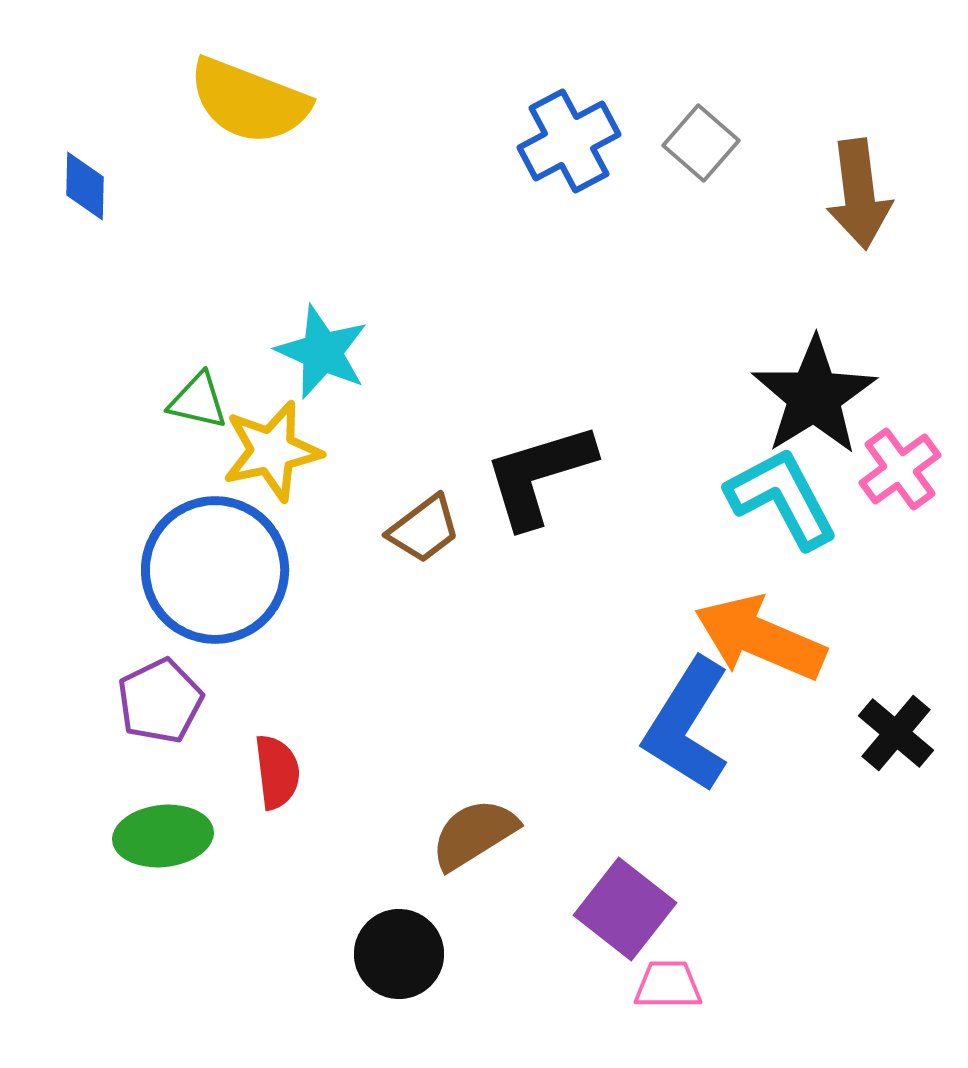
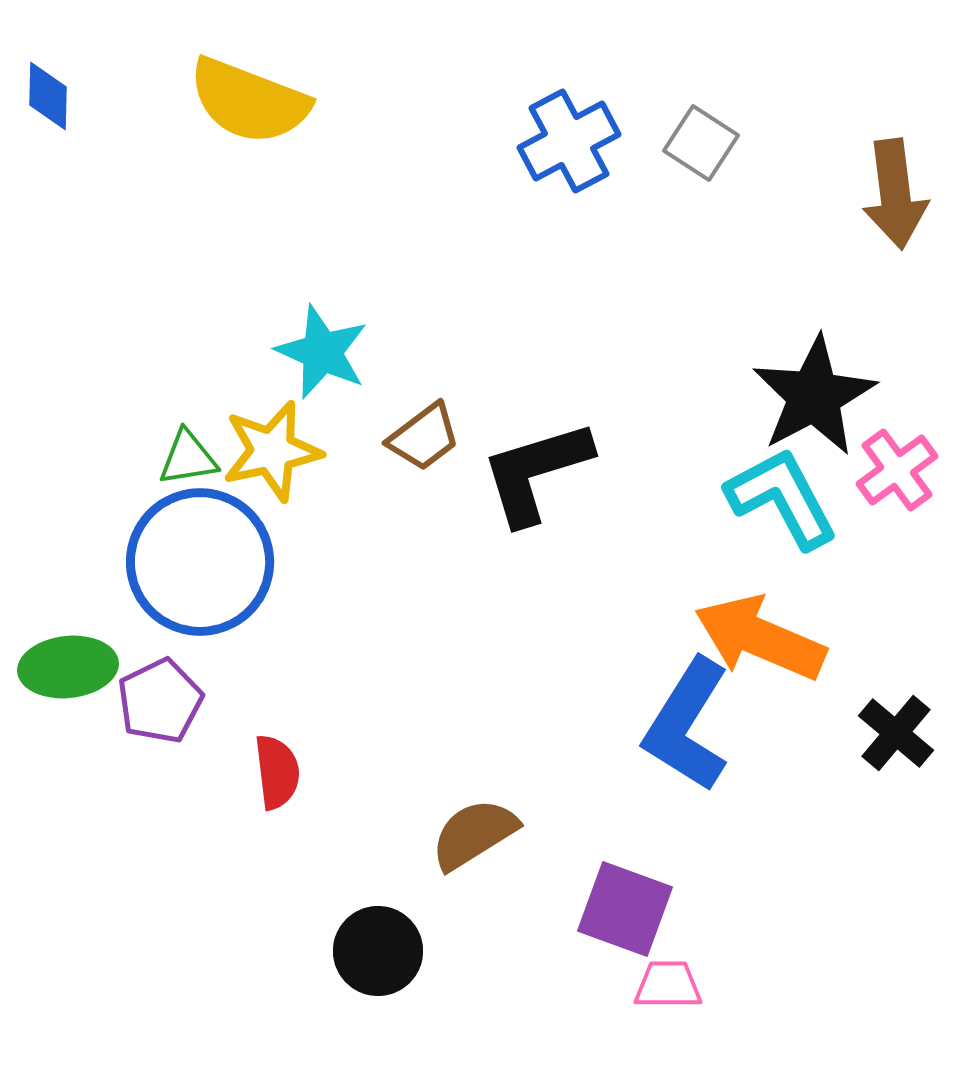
gray square: rotated 8 degrees counterclockwise
blue diamond: moved 37 px left, 90 px up
brown arrow: moved 36 px right
black star: rotated 4 degrees clockwise
green triangle: moved 10 px left, 57 px down; rotated 22 degrees counterclockwise
pink cross: moved 3 px left, 1 px down
black L-shape: moved 3 px left, 3 px up
brown trapezoid: moved 92 px up
blue circle: moved 15 px left, 8 px up
green ellipse: moved 95 px left, 169 px up
purple square: rotated 18 degrees counterclockwise
black circle: moved 21 px left, 3 px up
